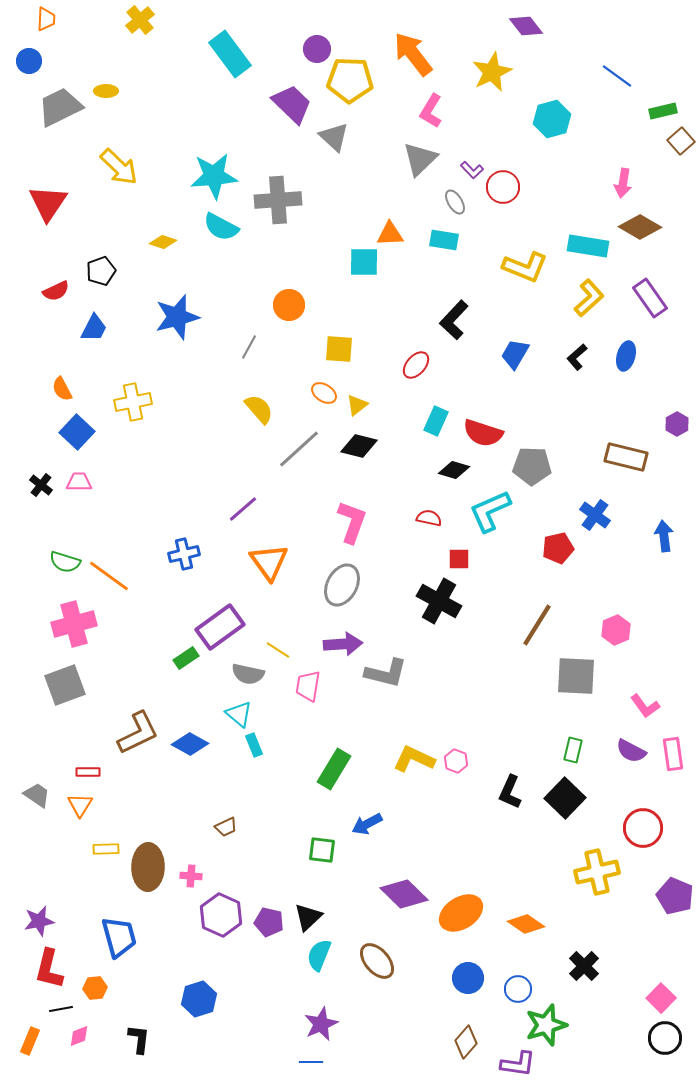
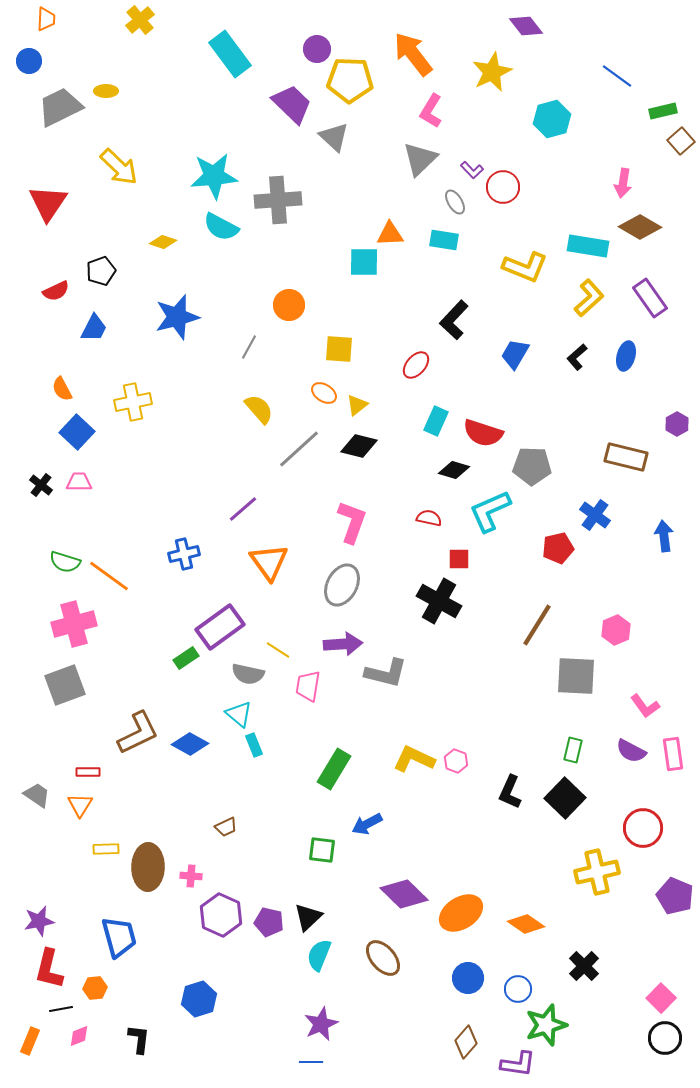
brown ellipse at (377, 961): moved 6 px right, 3 px up
